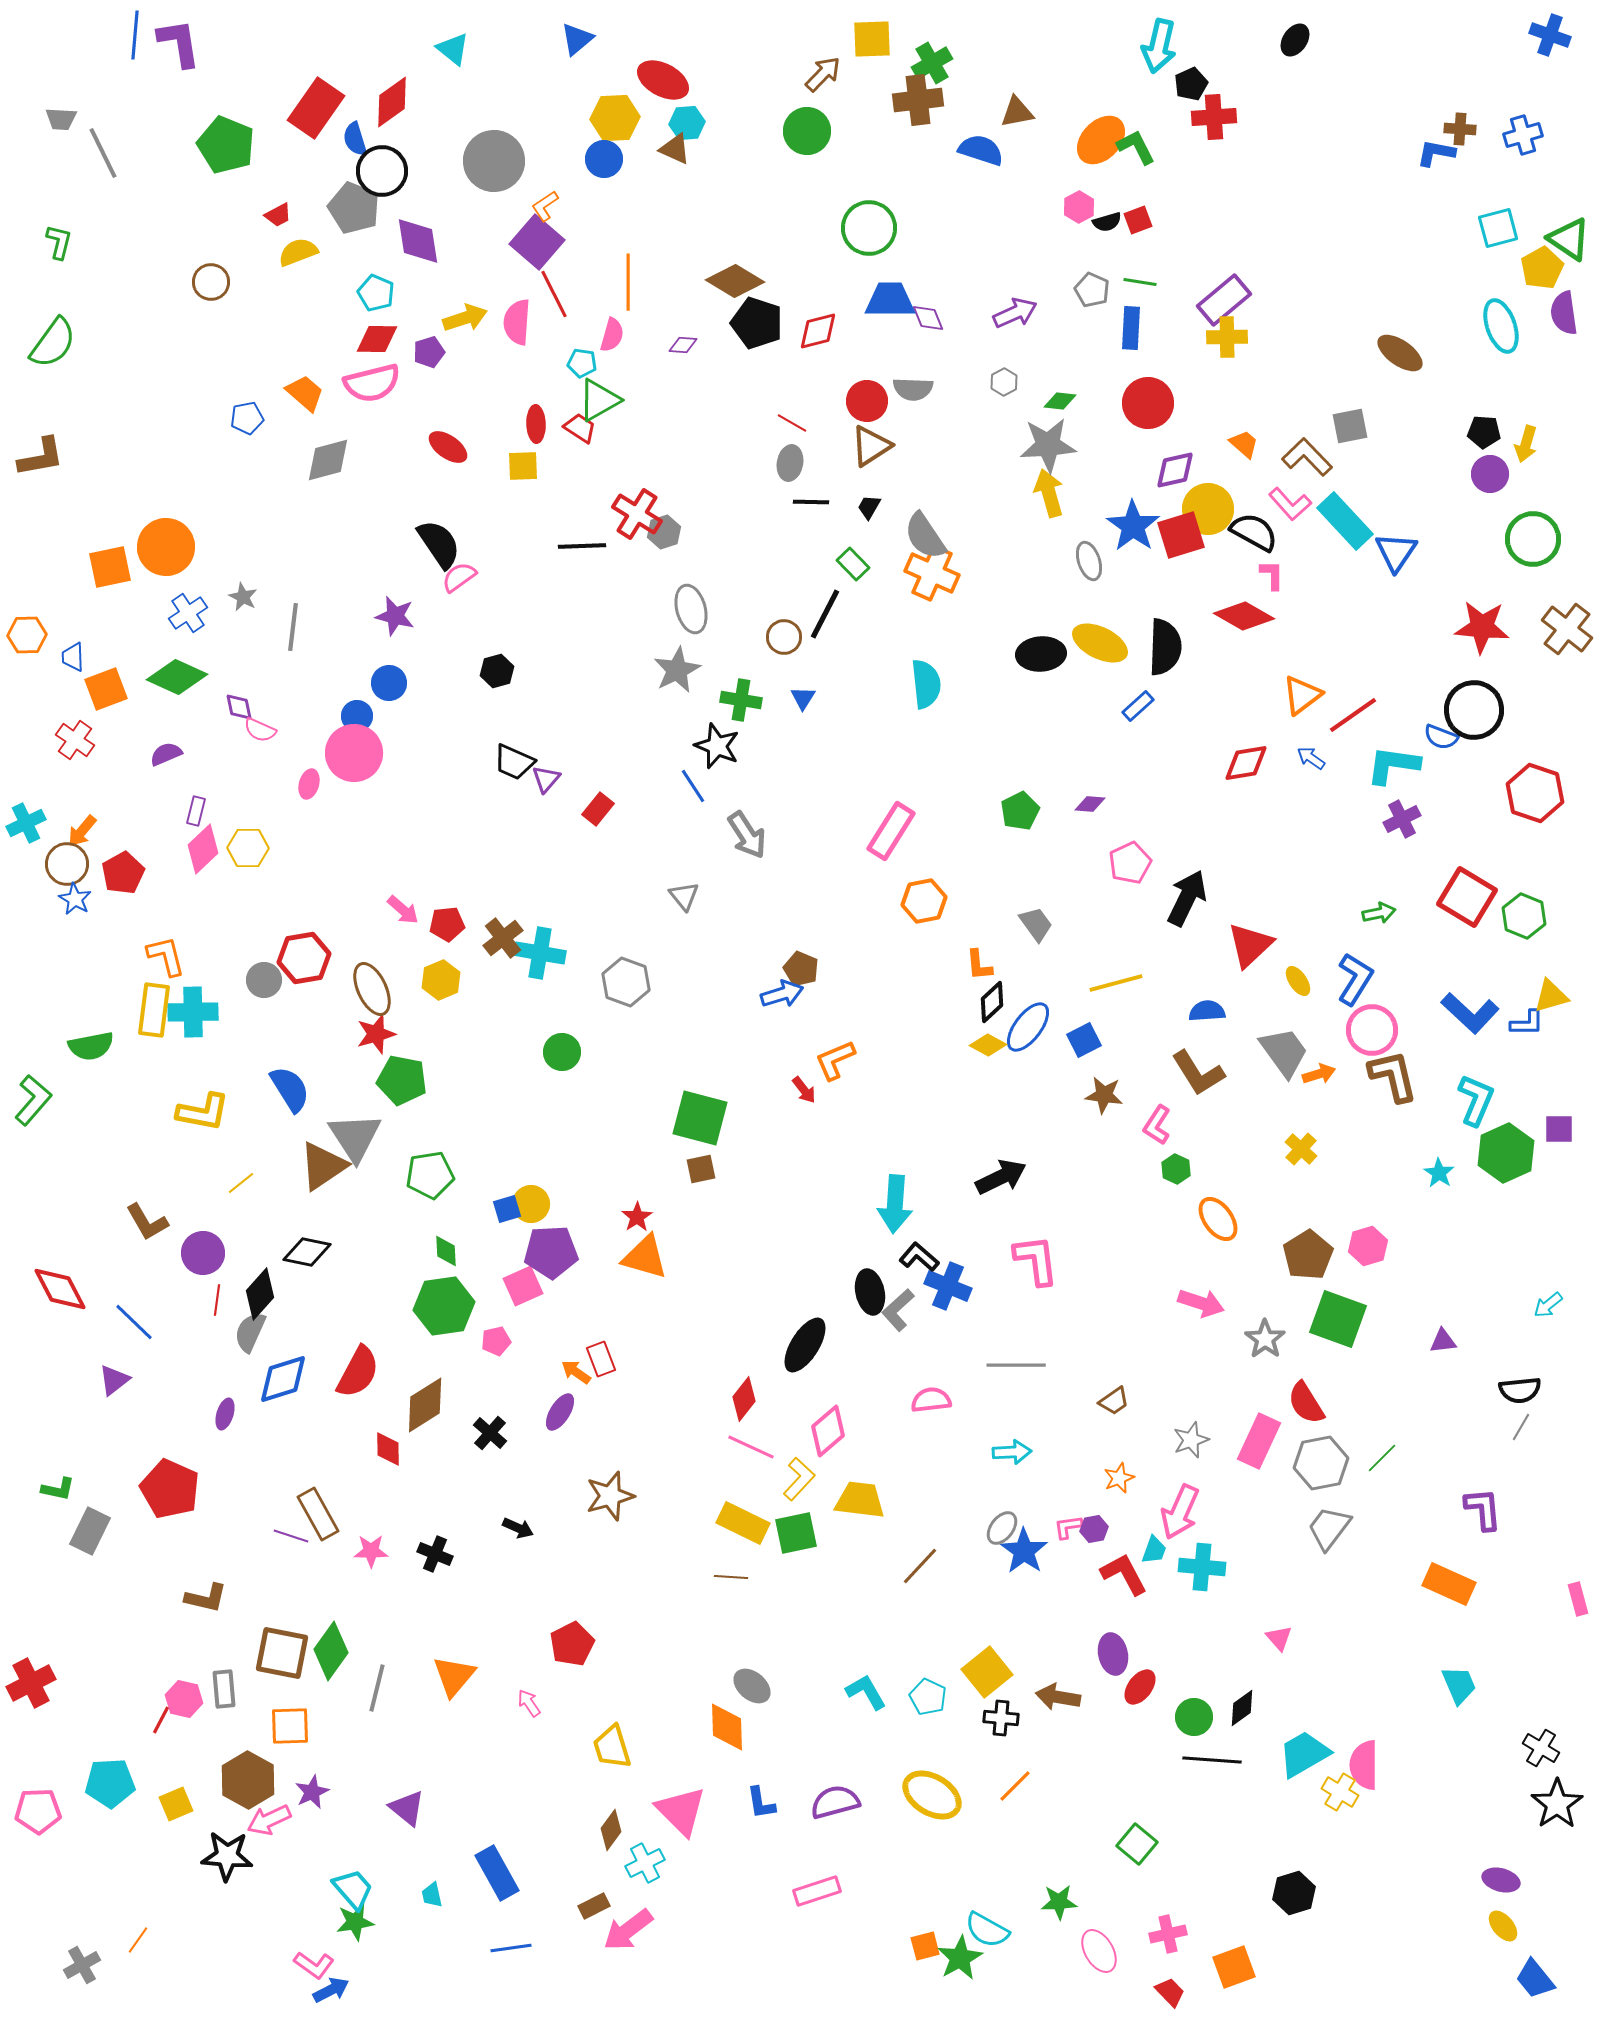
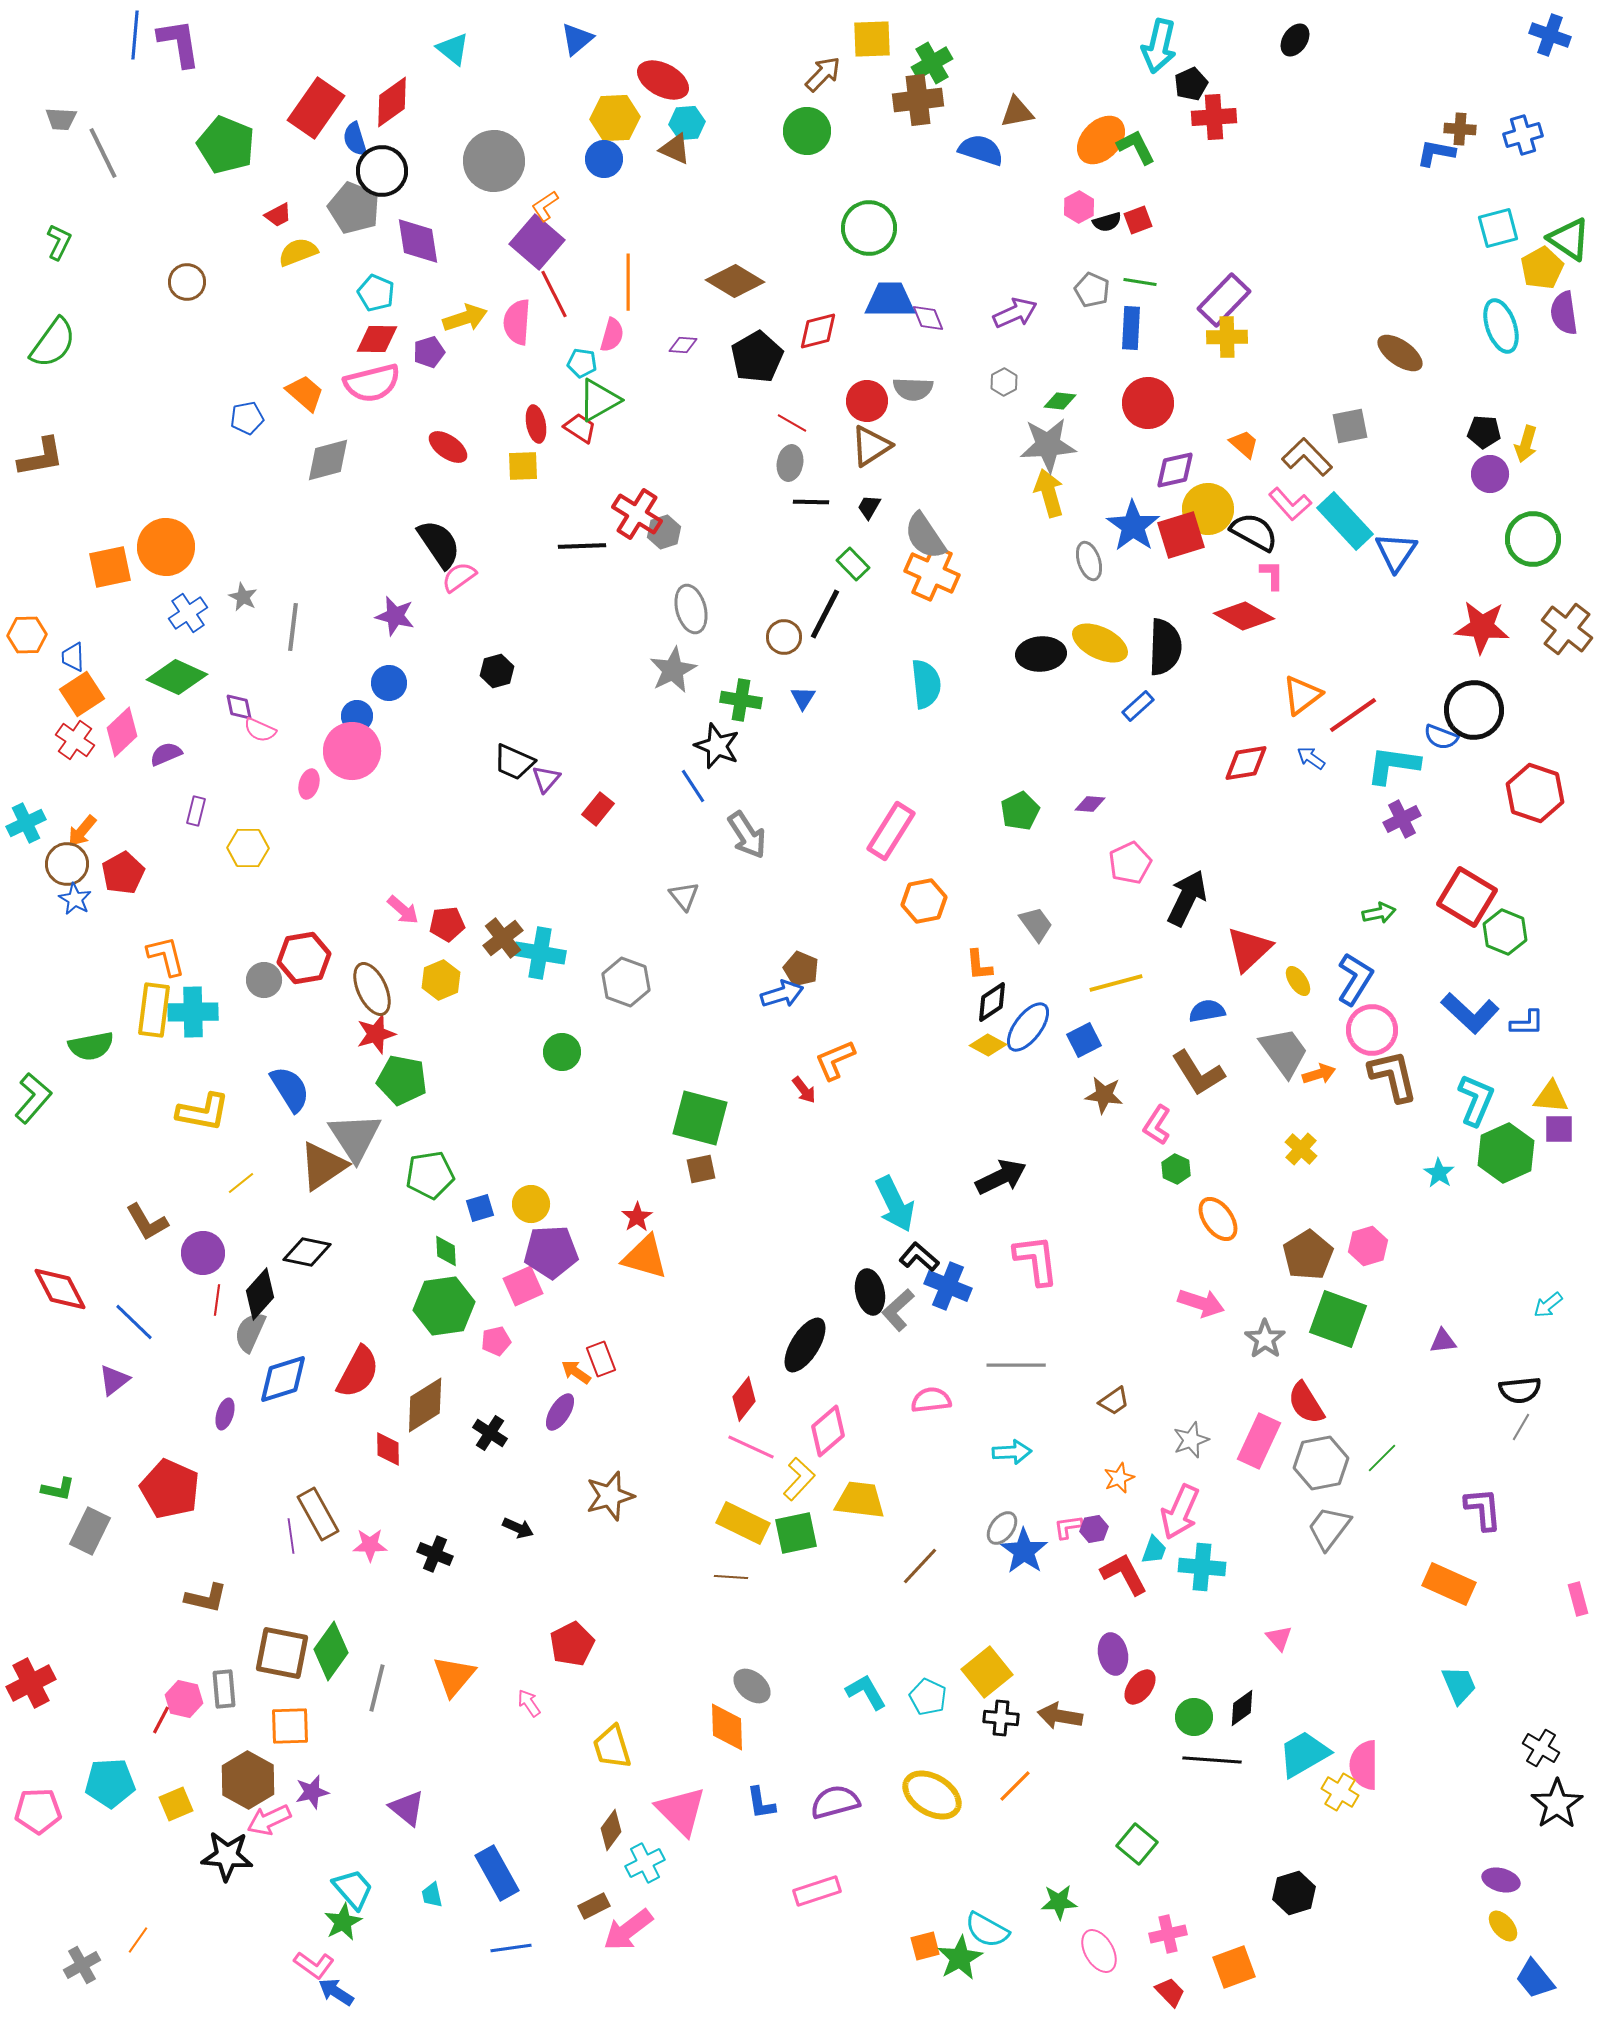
green L-shape at (59, 242): rotated 12 degrees clockwise
brown circle at (211, 282): moved 24 px left
purple rectangle at (1224, 300): rotated 6 degrees counterclockwise
black pentagon at (757, 323): moved 34 px down; rotated 24 degrees clockwise
red ellipse at (536, 424): rotated 9 degrees counterclockwise
gray star at (677, 670): moved 4 px left
orange square at (106, 689): moved 24 px left, 5 px down; rotated 12 degrees counterclockwise
pink circle at (354, 753): moved 2 px left, 2 px up
pink diamond at (203, 849): moved 81 px left, 117 px up
green hexagon at (1524, 916): moved 19 px left, 16 px down
red triangle at (1250, 945): moved 1 px left, 4 px down
yellow triangle at (1551, 996): moved 101 px down; rotated 21 degrees clockwise
black diamond at (992, 1002): rotated 9 degrees clockwise
blue semicircle at (1207, 1011): rotated 6 degrees counterclockwise
green L-shape at (33, 1100): moved 2 px up
cyan arrow at (895, 1204): rotated 30 degrees counterclockwise
blue square at (507, 1209): moved 27 px left, 1 px up
black cross at (490, 1433): rotated 8 degrees counterclockwise
purple line at (291, 1536): rotated 64 degrees clockwise
pink star at (371, 1551): moved 1 px left, 6 px up
brown arrow at (1058, 1697): moved 2 px right, 19 px down
purple star at (312, 1792): rotated 12 degrees clockwise
green star at (355, 1922): moved 12 px left; rotated 18 degrees counterclockwise
blue arrow at (331, 1990): moved 5 px right, 2 px down; rotated 120 degrees counterclockwise
